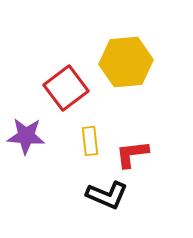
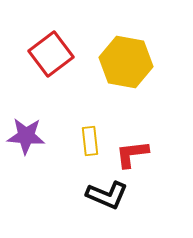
yellow hexagon: rotated 15 degrees clockwise
red square: moved 15 px left, 34 px up
